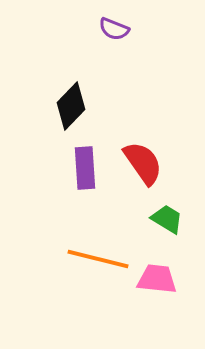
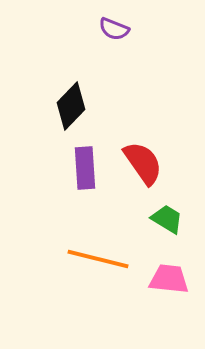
pink trapezoid: moved 12 px right
